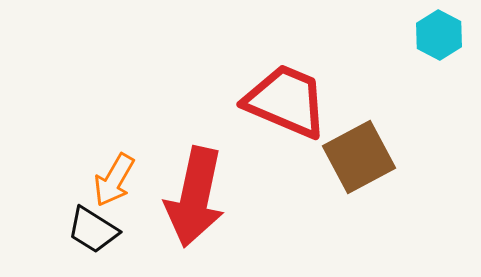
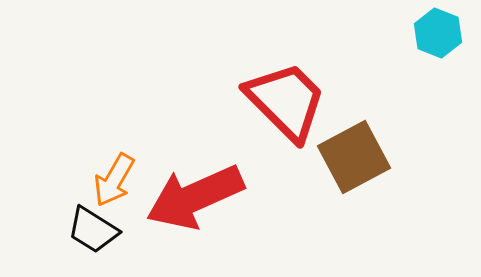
cyan hexagon: moved 1 px left, 2 px up; rotated 6 degrees counterclockwise
red trapezoid: rotated 22 degrees clockwise
brown square: moved 5 px left
red arrow: rotated 54 degrees clockwise
